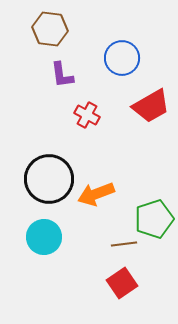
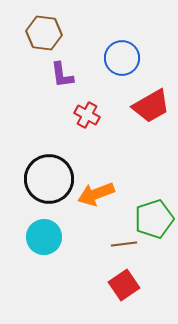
brown hexagon: moved 6 px left, 4 px down
red square: moved 2 px right, 2 px down
